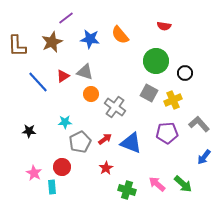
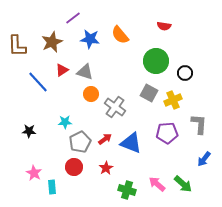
purple line: moved 7 px right
red triangle: moved 1 px left, 6 px up
gray L-shape: rotated 45 degrees clockwise
blue arrow: moved 2 px down
red circle: moved 12 px right
